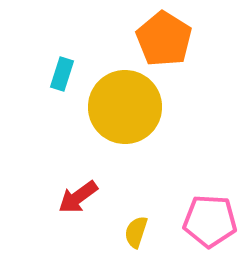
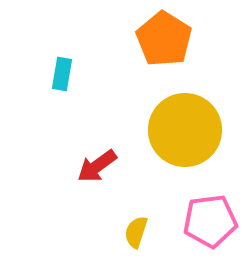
cyan rectangle: rotated 8 degrees counterclockwise
yellow circle: moved 60 px right, 23 px down
red arrow: moved 19 px right, 31 px up
pink pentagon: rotated 10 degrees counterclockwise
